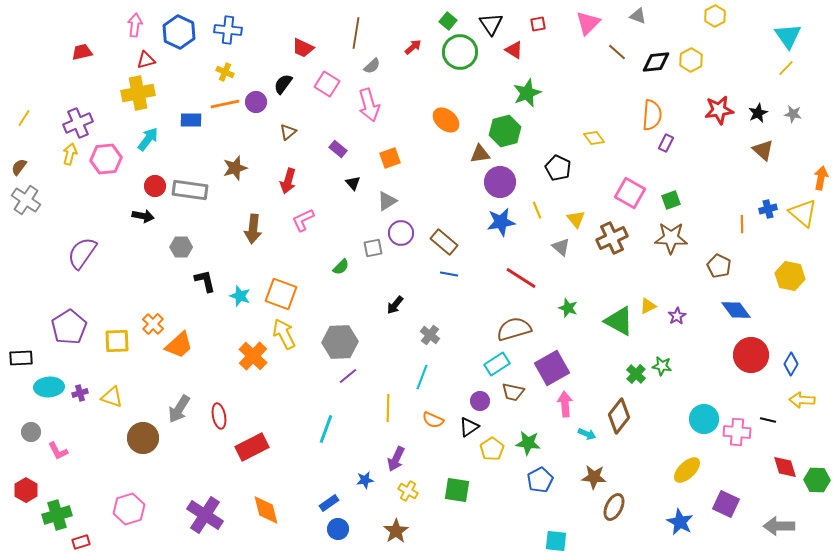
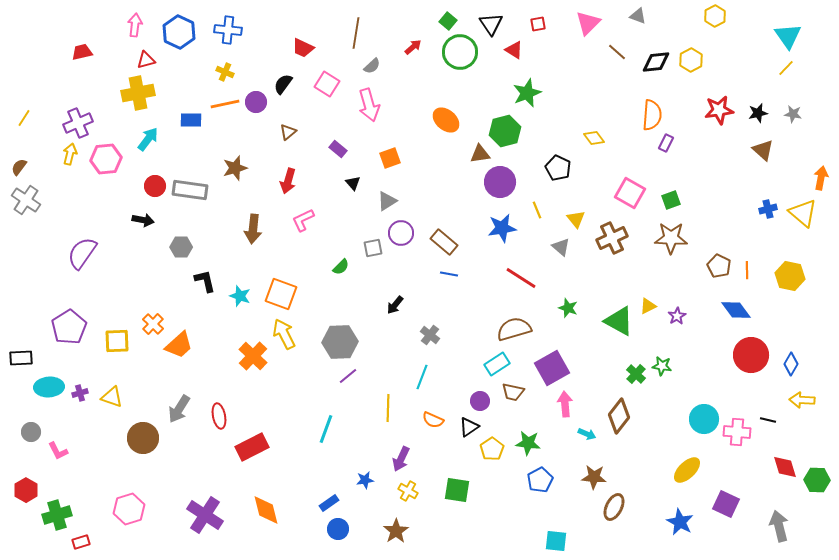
black star at (758, 113): rotated 12 degrees clockwise
black arrow at (143, 216): moved 4 px down
blue star at (501, 222): moved 1 px right, 6 px down
orange line at (742, 224): moved 5 px right, 46 px down
purple arrow at (396, 459): moved 5 px right
gray arrow at (779, 526): rotated 76 degrees clockwise
